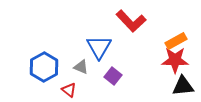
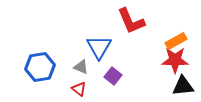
red L-shape: rotated 20 degrees clockwise
blue hexagon: moved 4 px left; rotated 20 degrees clockwise
red triangle: moved 10 px right, 1 px up
